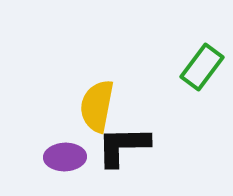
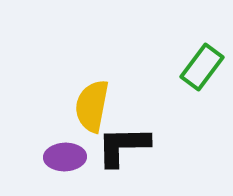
yellow semicircle: moved 5 px left
